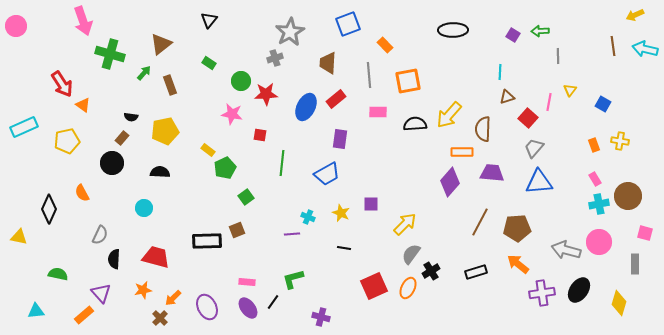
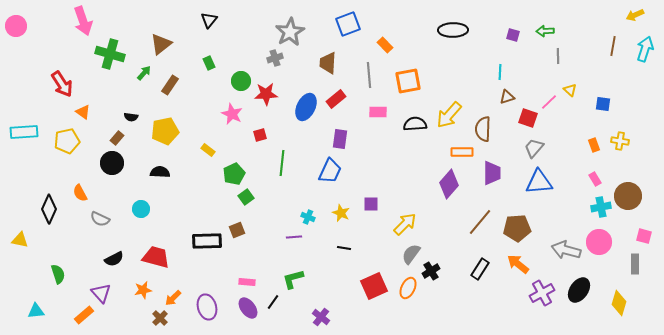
green arrow at (540, 31): moved 5 px right
purple square at (513, 35): rotated 16 degrees counterclockwise
brown line at (613, 46): rotated 18 degrees clockwise
cyan arrow at (645, 49): rotated 95 degrees clockwise
green rectangle at (209, 63): rotated 32 degrees clockwise
brown rectangle at (170, 85): rotated 54 degrees clockwise
yellow triangle at (570, 90): rotated 24 degrees counterclockwise
pink line at (549, 102): rotated 36 degrees clockwise
blue square at (603, 104): rotated 21 degrees counterclockwise
orange triangle at (83, 105): moved 7 px down
pink star at (232, 114): rotated 15 degrees clockwise
red square at (528, 118): rotated 24 degrees counterclockwise
cyan rectangle at (24, 127): moved 5 px down; rotated 20 degrees clockwise
red square at (260, 135): rotated 24 degrees counterclockwise
brown rectangle at (122, 138): moved 5 px left
green pentagon at (225, 168): moved 9 px right, 6 px down
purple trapezoid at (492, 173): rotated 85 degrees clockwise
blue trapezoid at (327, 174): moved 3 px right, 3 px up; rotated 36 degrees counterclockwise
purple diamond at (450, 182): moved 1 px left, 2 px down
orange semicircle at (82, 193): moved 2 px left
cyan cross at (599, 204): moved 2 px right, 3 px down
cyan circle at (144, 208): moved 3 px left, 1 px down
brown line at (480, 222): rotated 12 degrees clockwise
pink square at (645, 233): moved 1 px left, 3 px down
purple line at (292, 234): moved 2 px right, 3 px down
gray semicircle at (100, 235): moved 16 px up; rotated 90 degrees clockwise
yellow triangle at (19, 237): moved 1 px right, 3 px down
black semicircle at (114, 259): rotated 120 degrees counterclockwise
black rectangle at (476, 272): moved 4 px right, 3 px up; rotated 40 degrees counterclockwise
green semicircle at (58, 274): rotated 60 degrees clockwise
purple cross at (542, 293): rotated 20 degrees counterclockwise
purple ellipse at (207, 307): rotated 10 degrees clockwise
purple cross at (321, 317): rotated 24 degrees clockwise
